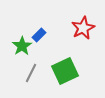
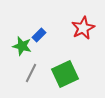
green star: rotated 24 degrees counterclockwise
green square: moved 3 px down
